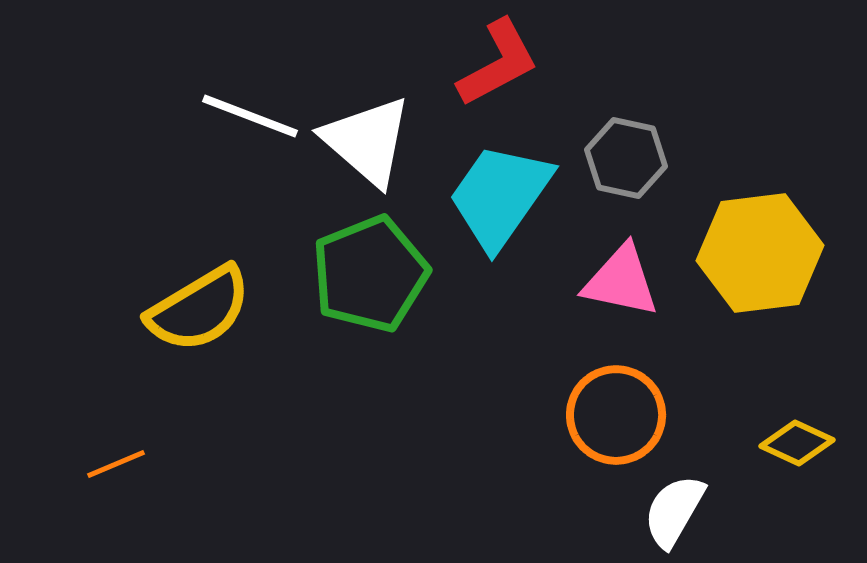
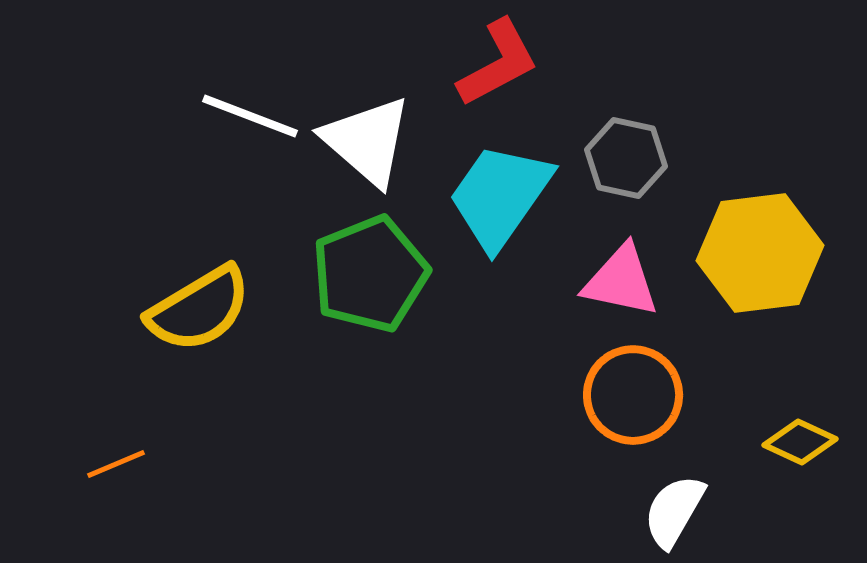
orange circle: moved 17 px right, 20 px up
yellow diamond: moved 3 px right, 1 px up
